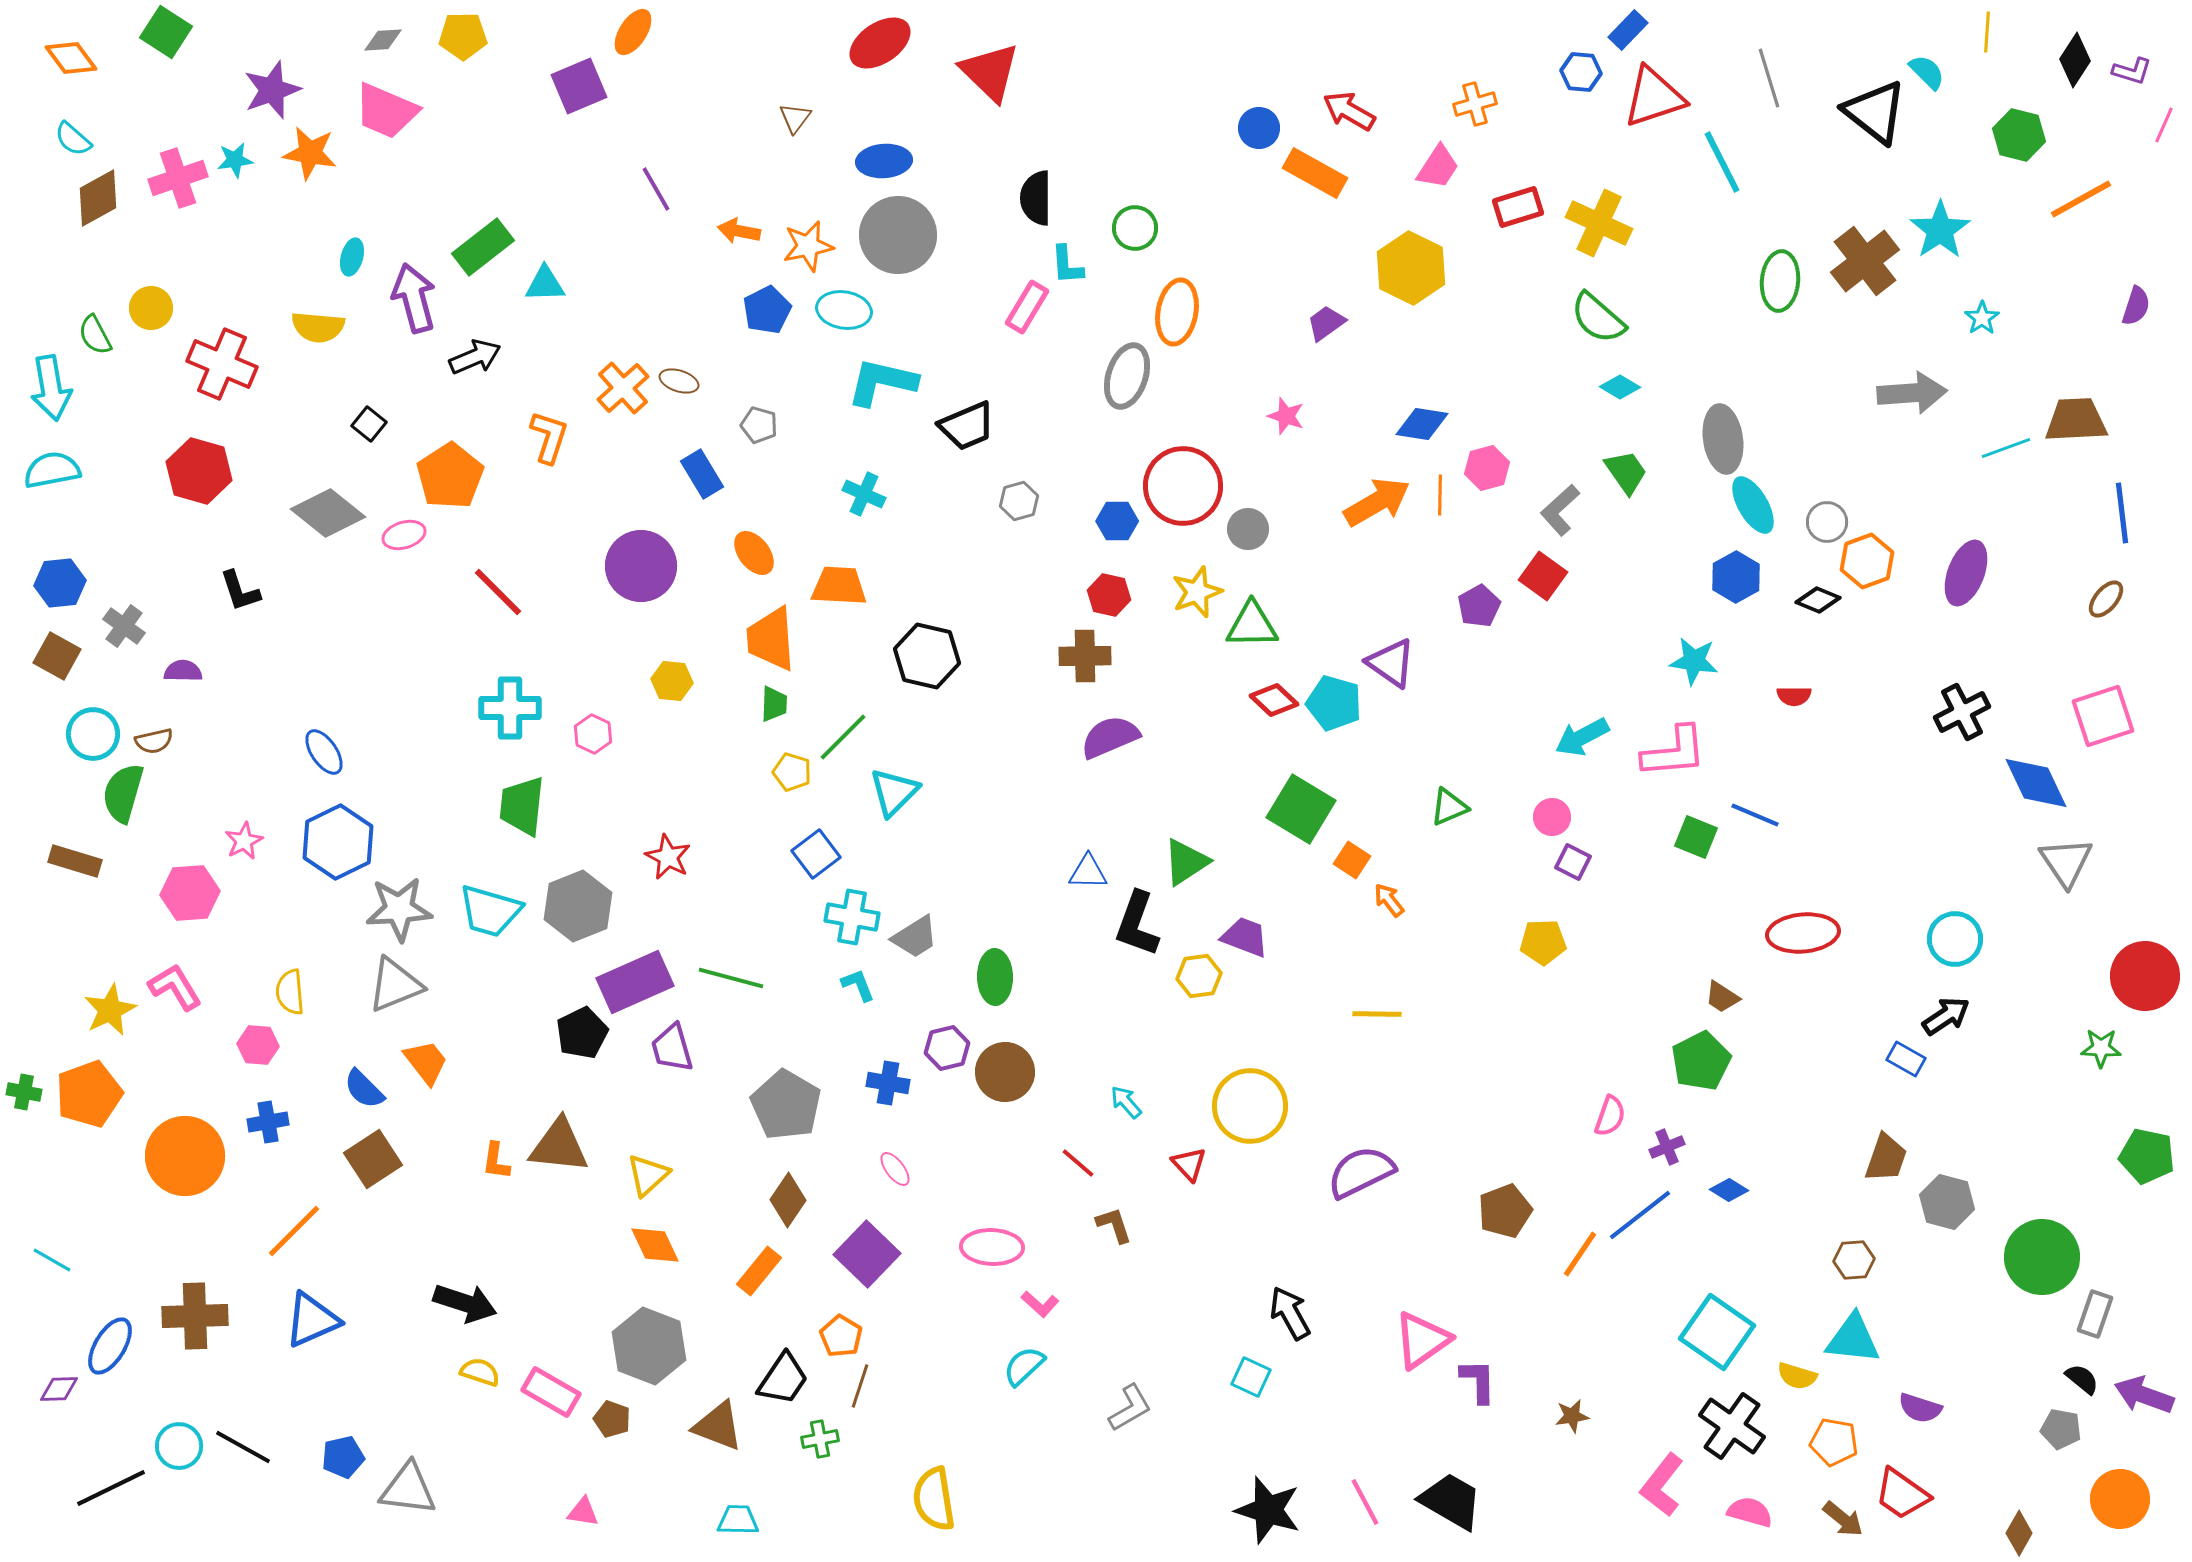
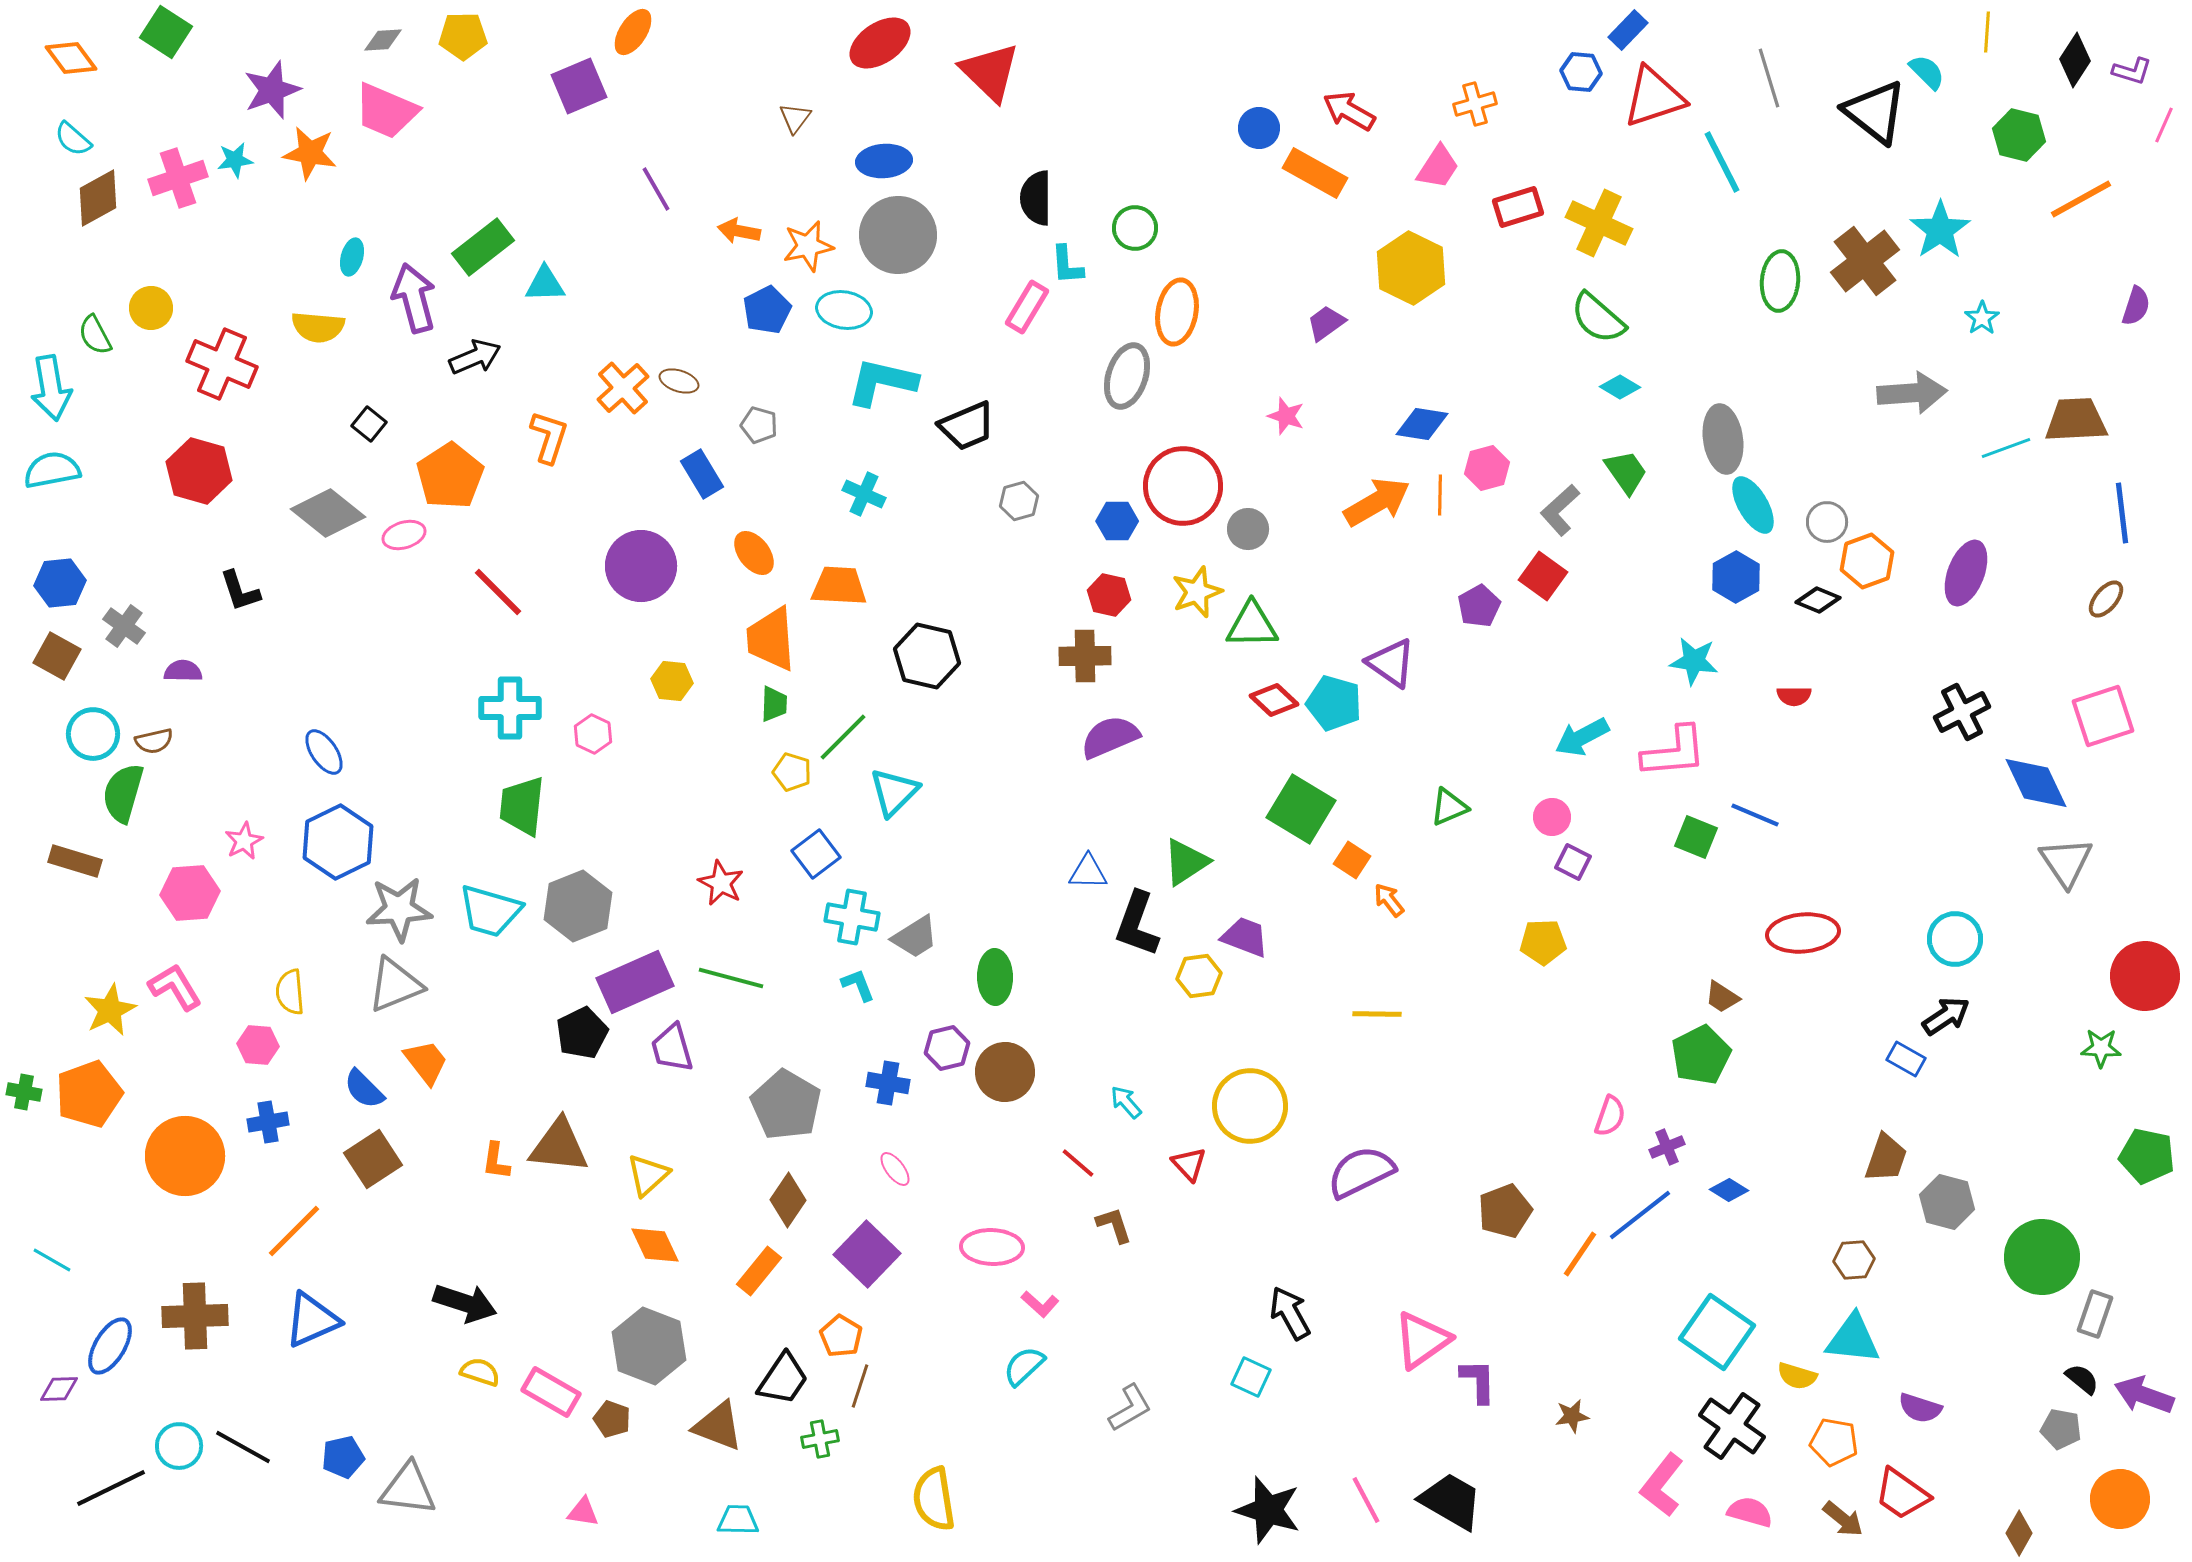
red star at (668, 857): moved 53 px right, 26 px down
green pentagon at (1701, 1061): moved 6 px up
pink line at (1365, 1502): moved 1 px right, 2 px up
